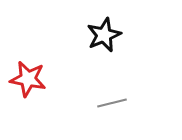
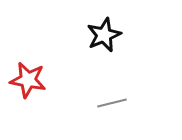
red star: moved 1 px down
